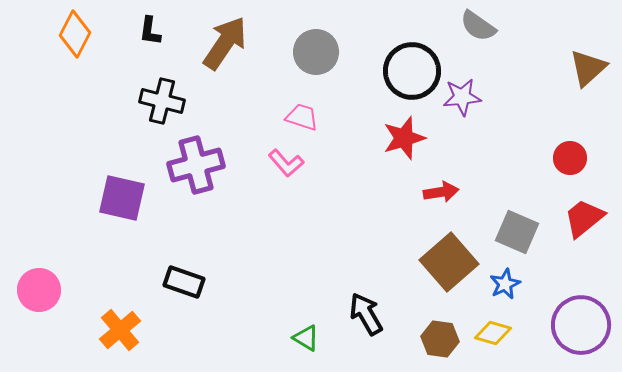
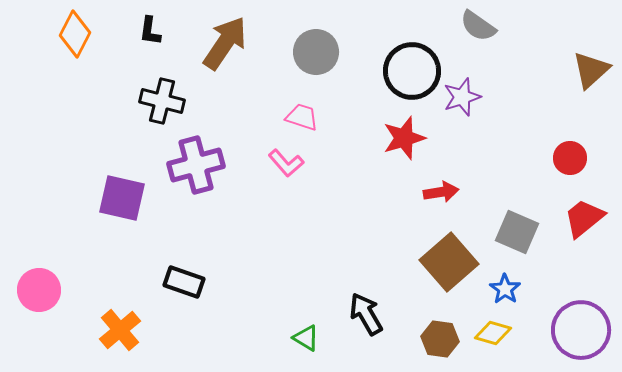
brown triangle: moved 3 px right, 2 px down
purple star: rotated 12 degrees counterclockwise
blue star: moved 5 px down; rotated 12 degrees counterclockwise
purple circle: moved 5 px down
